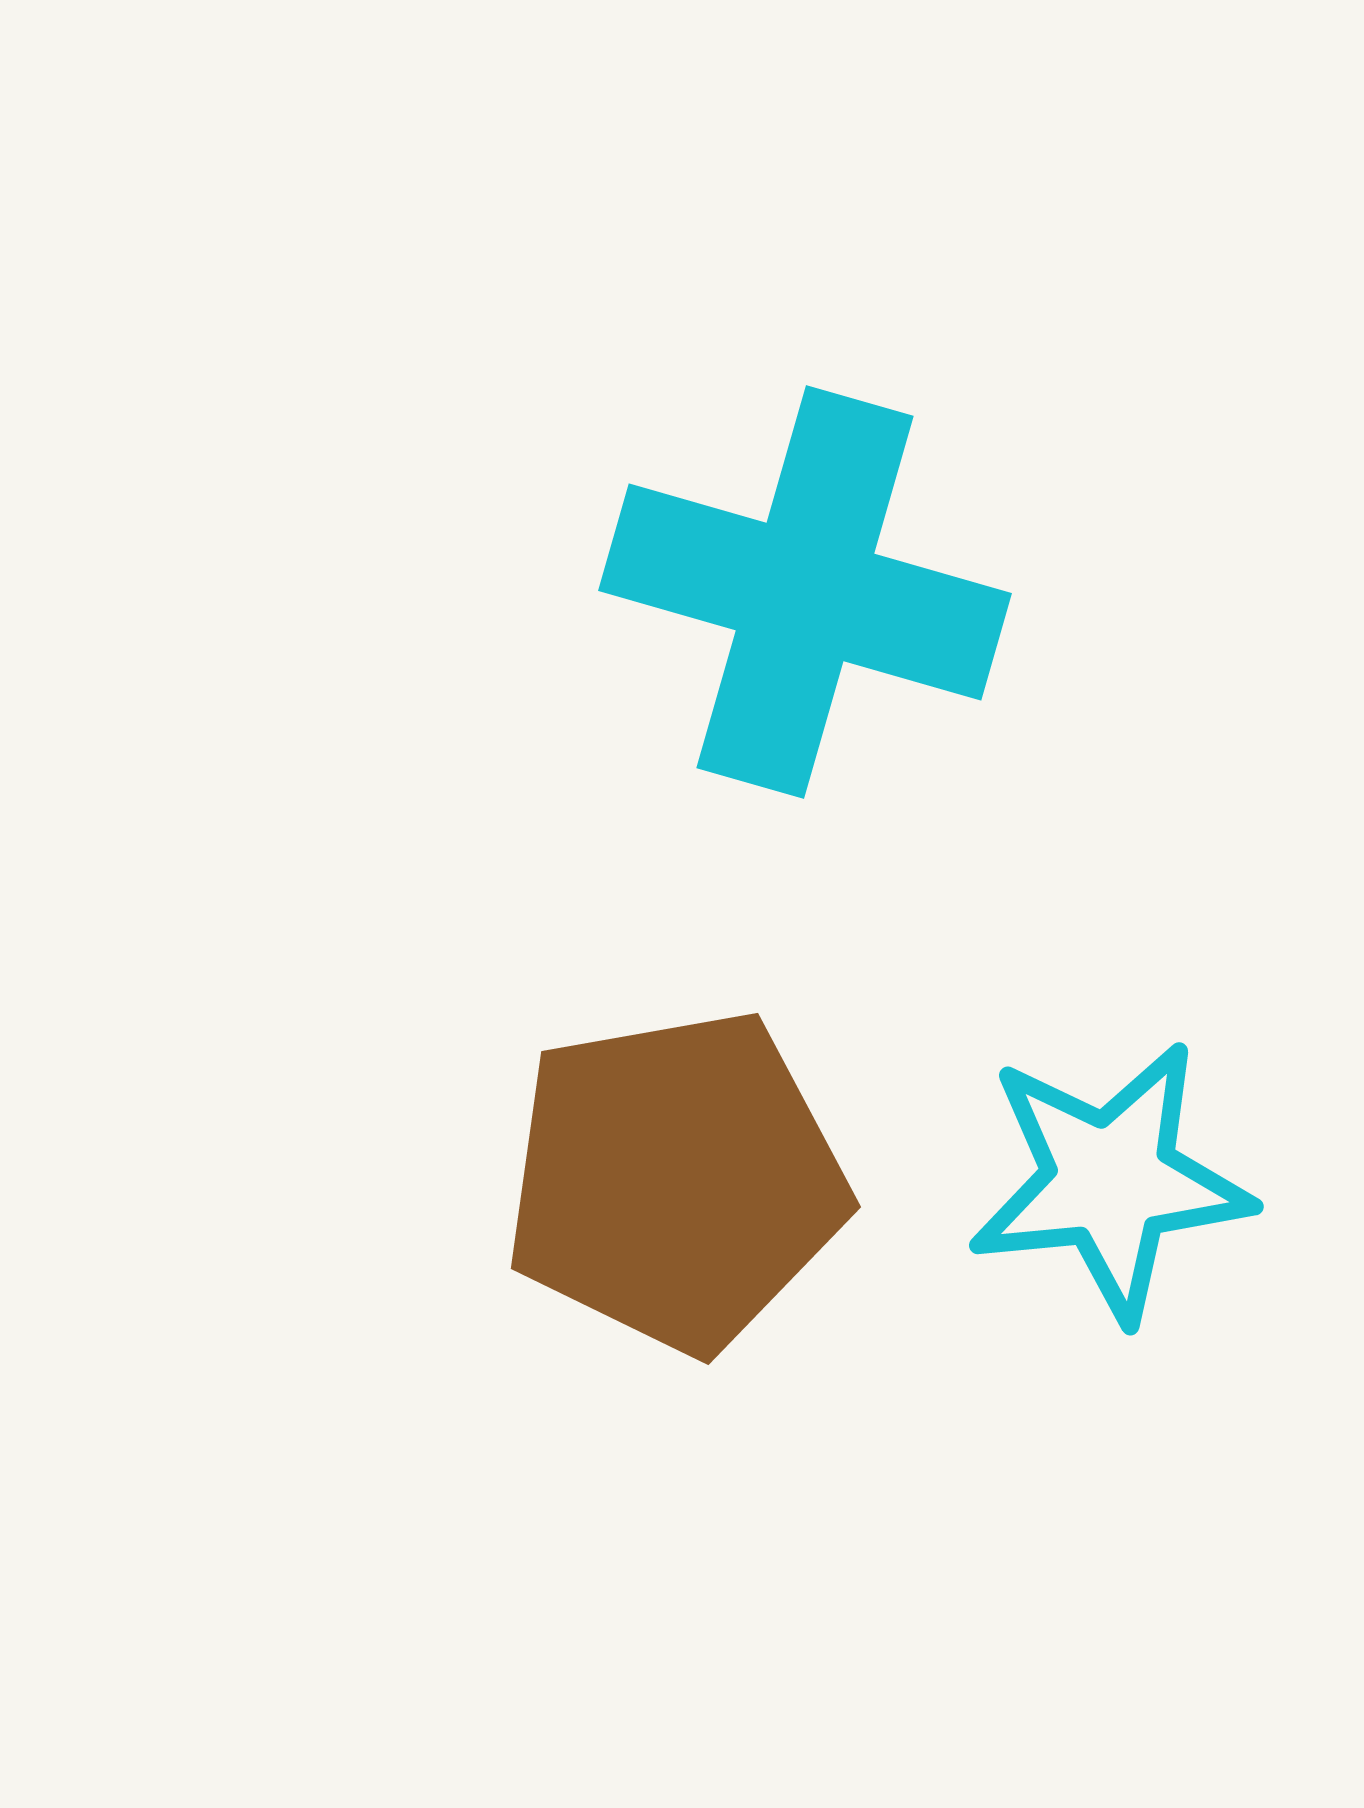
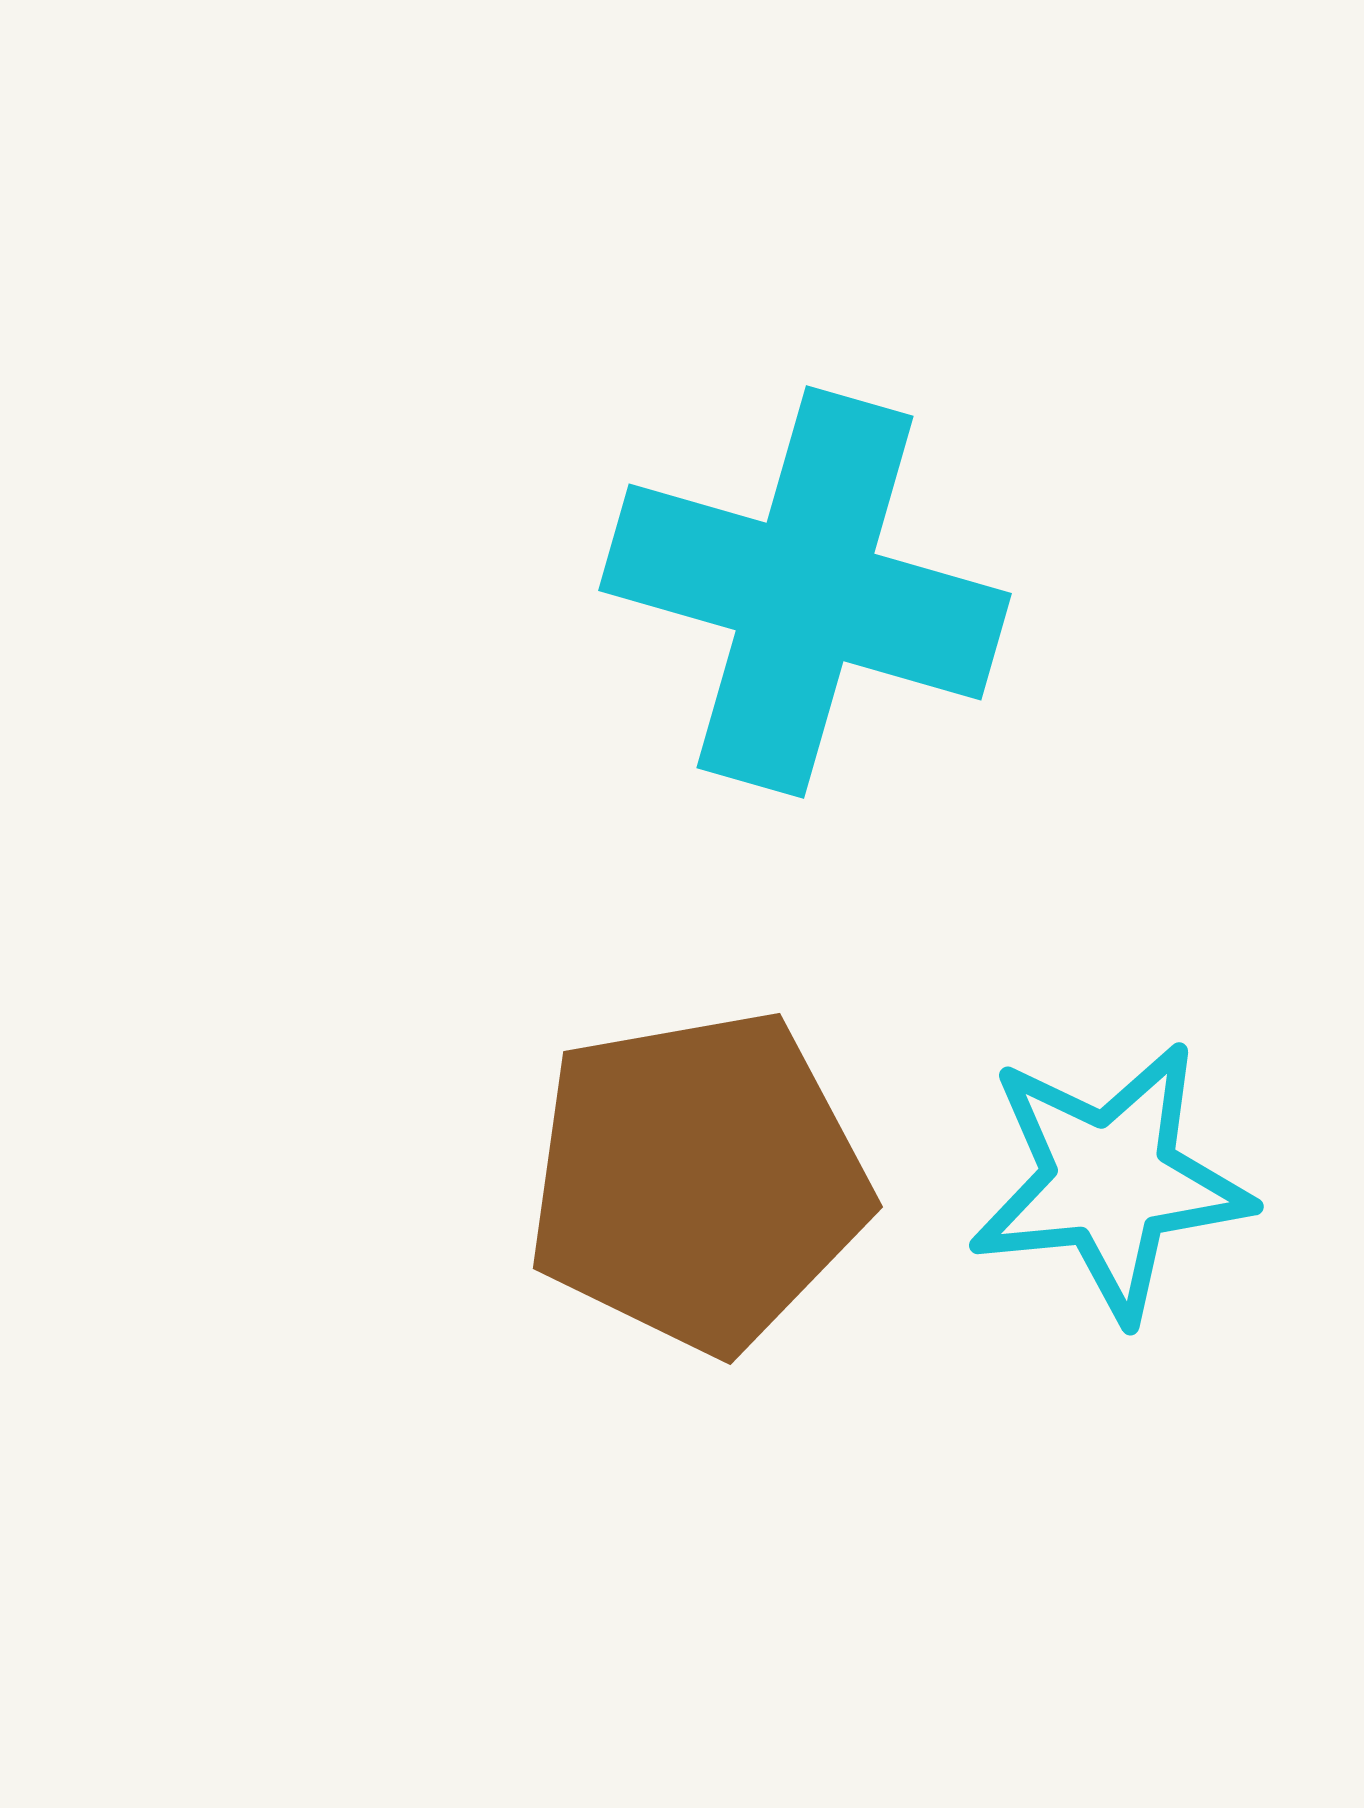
brown pentagon: moved 22 px right
